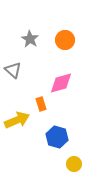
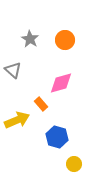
orange rectangle: rotated 24 degrees counterclockwise
